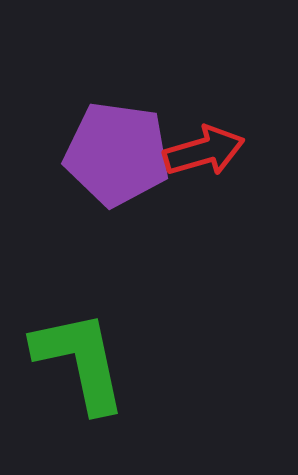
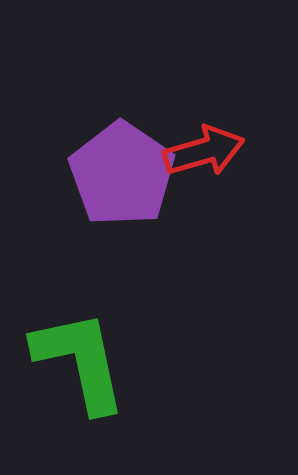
purple pentagon: moved 5 px right, 20 px down; rotated 26 degrees clockwise
